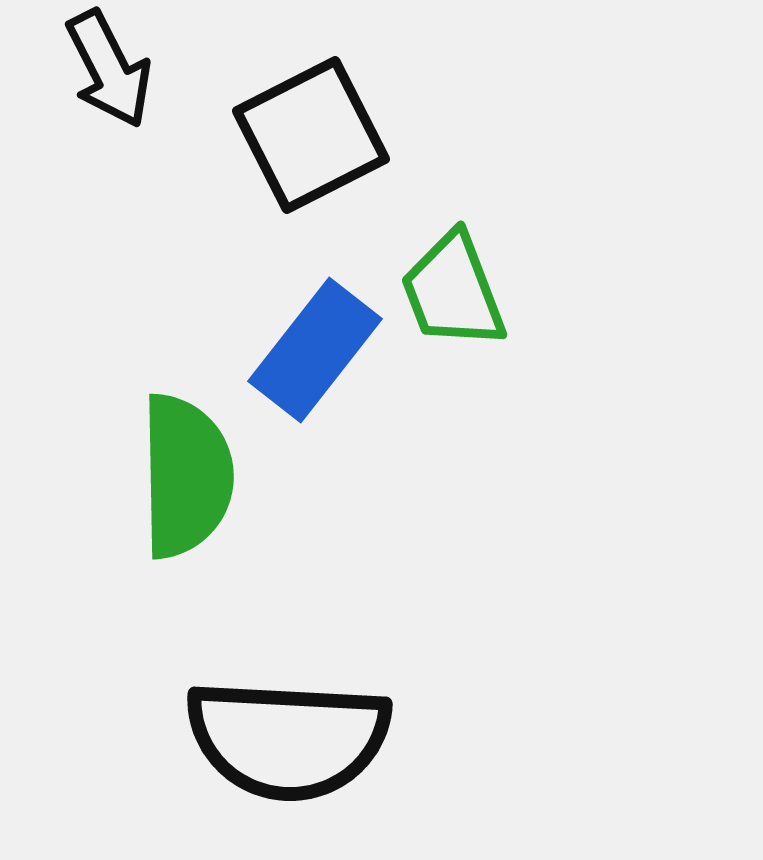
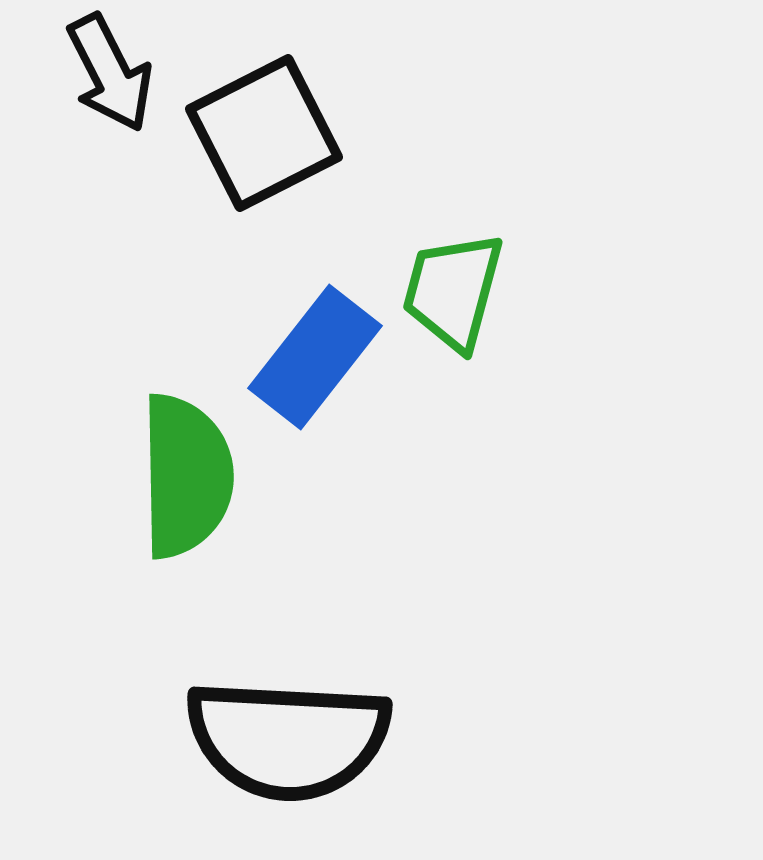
black arrow: moved 1 px right, 4 px down
black square: moved 47 px left, 2 px up
green trapezoid: rotated 36 degrees clockwise
blue rectangle: moved 7 px down
